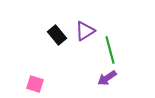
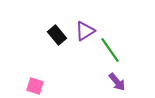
green line: rotated 20 degrees counterclockwise
purple arrow: moved 10 px right, 4 px down; rotated 96 degrees counterclockwise
pink square: moved 2 px down
